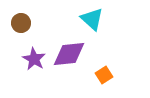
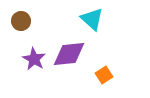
brown circle: moved 2 px up
